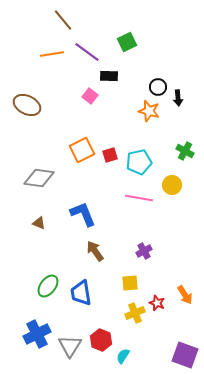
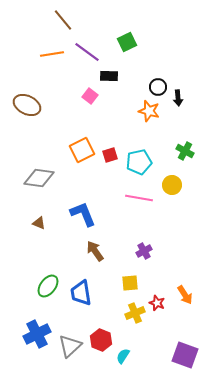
gray triangle: rotated 15 degrees clockwise
